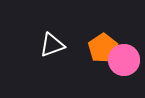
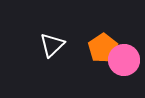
white triangle: rotated 24 degrees counterclockwise
